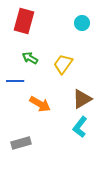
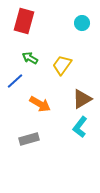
yellow trapezoid: moved 1 px left, 1 px down
blue line: rotated 42 degrees counterclockwise
gray rectangle: moved 8 px right, 4 px up
